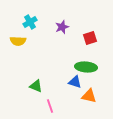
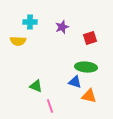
cyan cross: rotated 32 degrees clockwise
